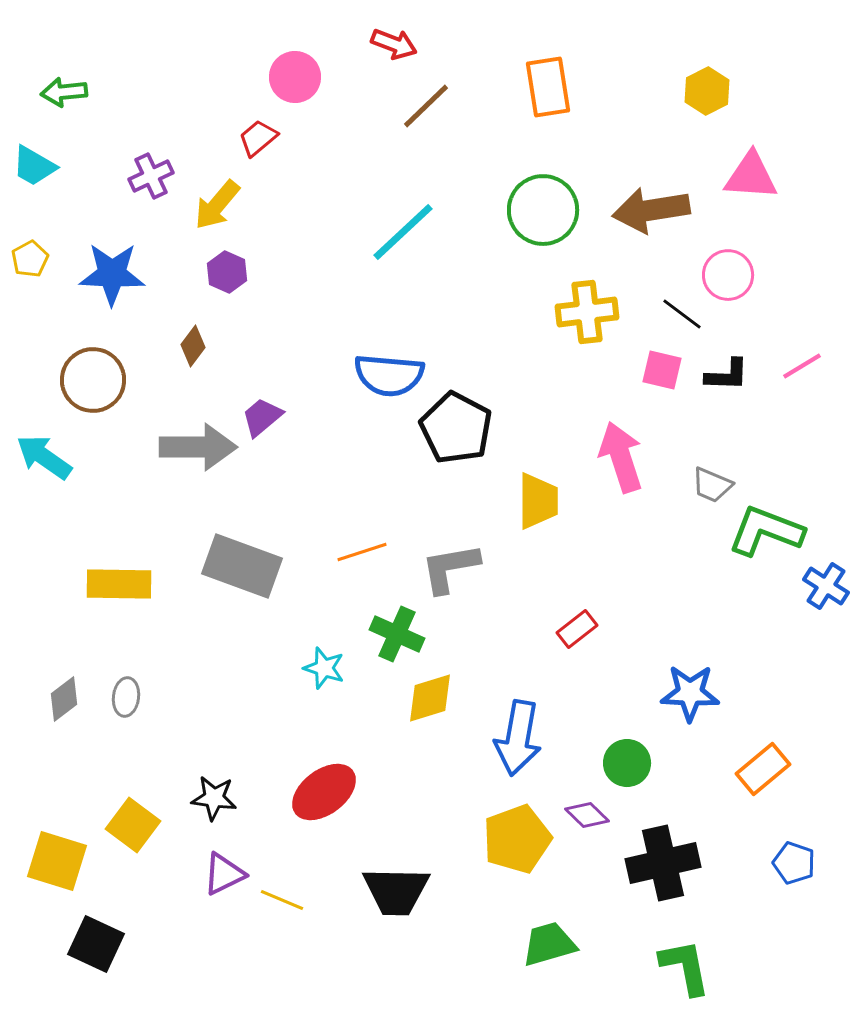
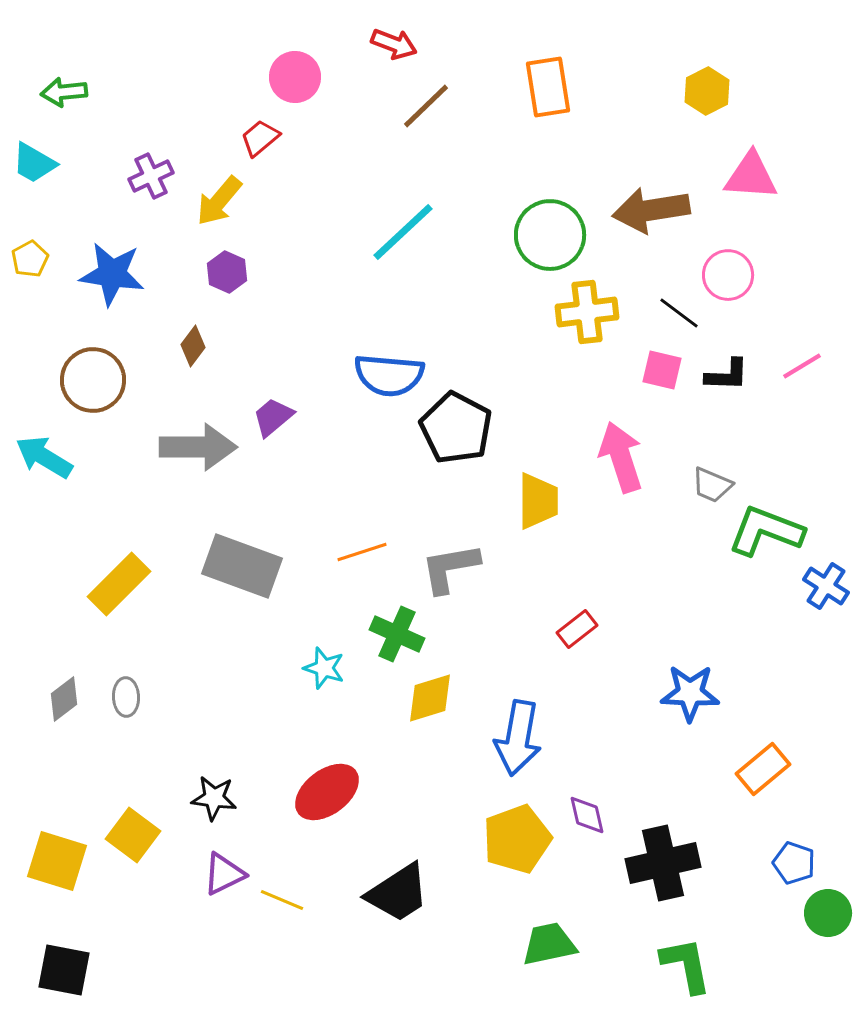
red trapezoid at (258, 138): moved 2 px right
cyan trapezoid at (34, 166): moved 3 px up
yellow arrow at (217, 205): moved 2 px right, 4 px up
green circle at (543, 210): moved 7 px right, 25 px down
blue star at (112, 274): rotated 6 degrees clockwise
black line at (682, 314): moved 3 px left, 1 px up
purple trapezoid at (262, 417): moved 11 px right
cyan arrow at (44, 457): rotated 4 degrees counterclockwise
yellow rectangle at (119, 584): rotated 46 degrees counterclockwise
gray ellipse at (126, 697): rotated 9 degrees counterclockwise
green circle at (627, 763): moved 201 px right, 150 px down
red ellipse at (324, 792): moved 3 px right
purple diamond at (587, 815): rotated 33 degrees clockwise
yellow square at (133, 825): moved 10 px down
black trapezoid at (396, 891): moved 2 px right, 2 px down; rotated 34 degrees counterclockwise
black square at (96, 944): moved 32 px left, 26 px down; rotated 14 degrees counterclockwise
green trapezoid at (549, 944): rotated 4 degrees clockwise
green L-shape at (685, 967): moved 1 px right, 2 px up
